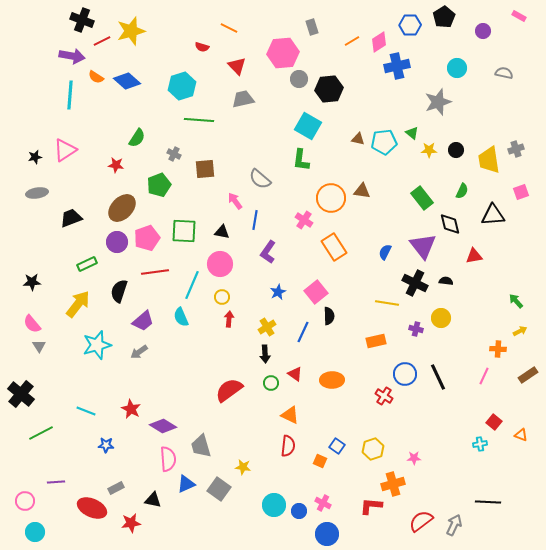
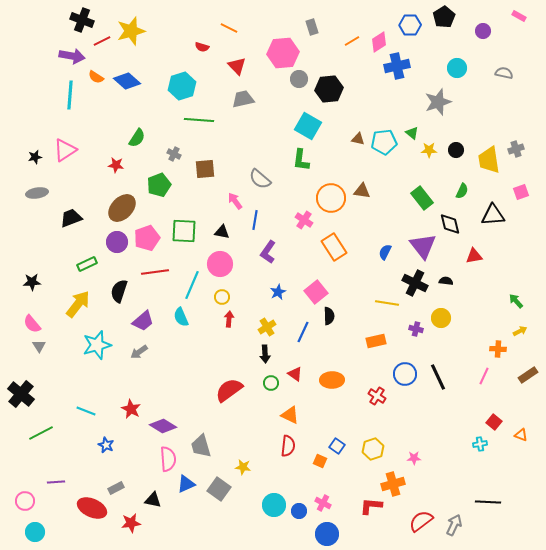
red cross at (384, 396): moved 7 px left
blue star at (106, 445): rotated 21 degrees clockwise
